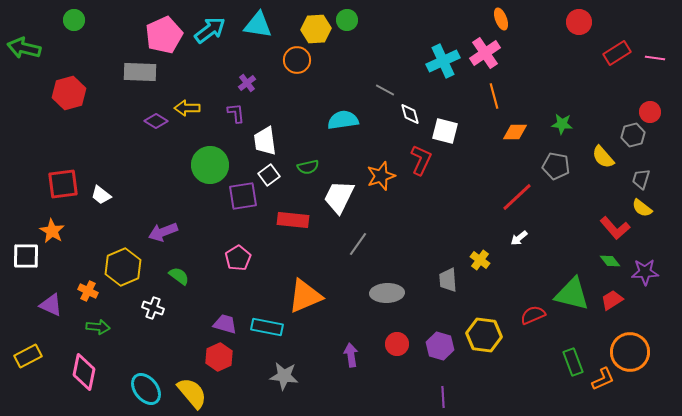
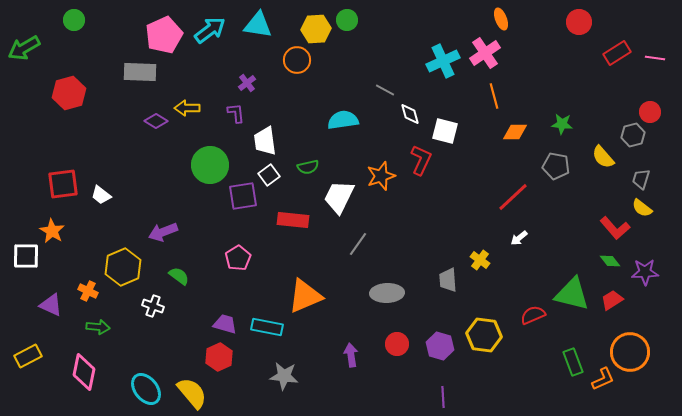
green arrow at (24, 48): rotated 44 degrees counterclockwise
red line at (517, 197): moved 4 px left
white cross at (153, 308): moved 2 px up
